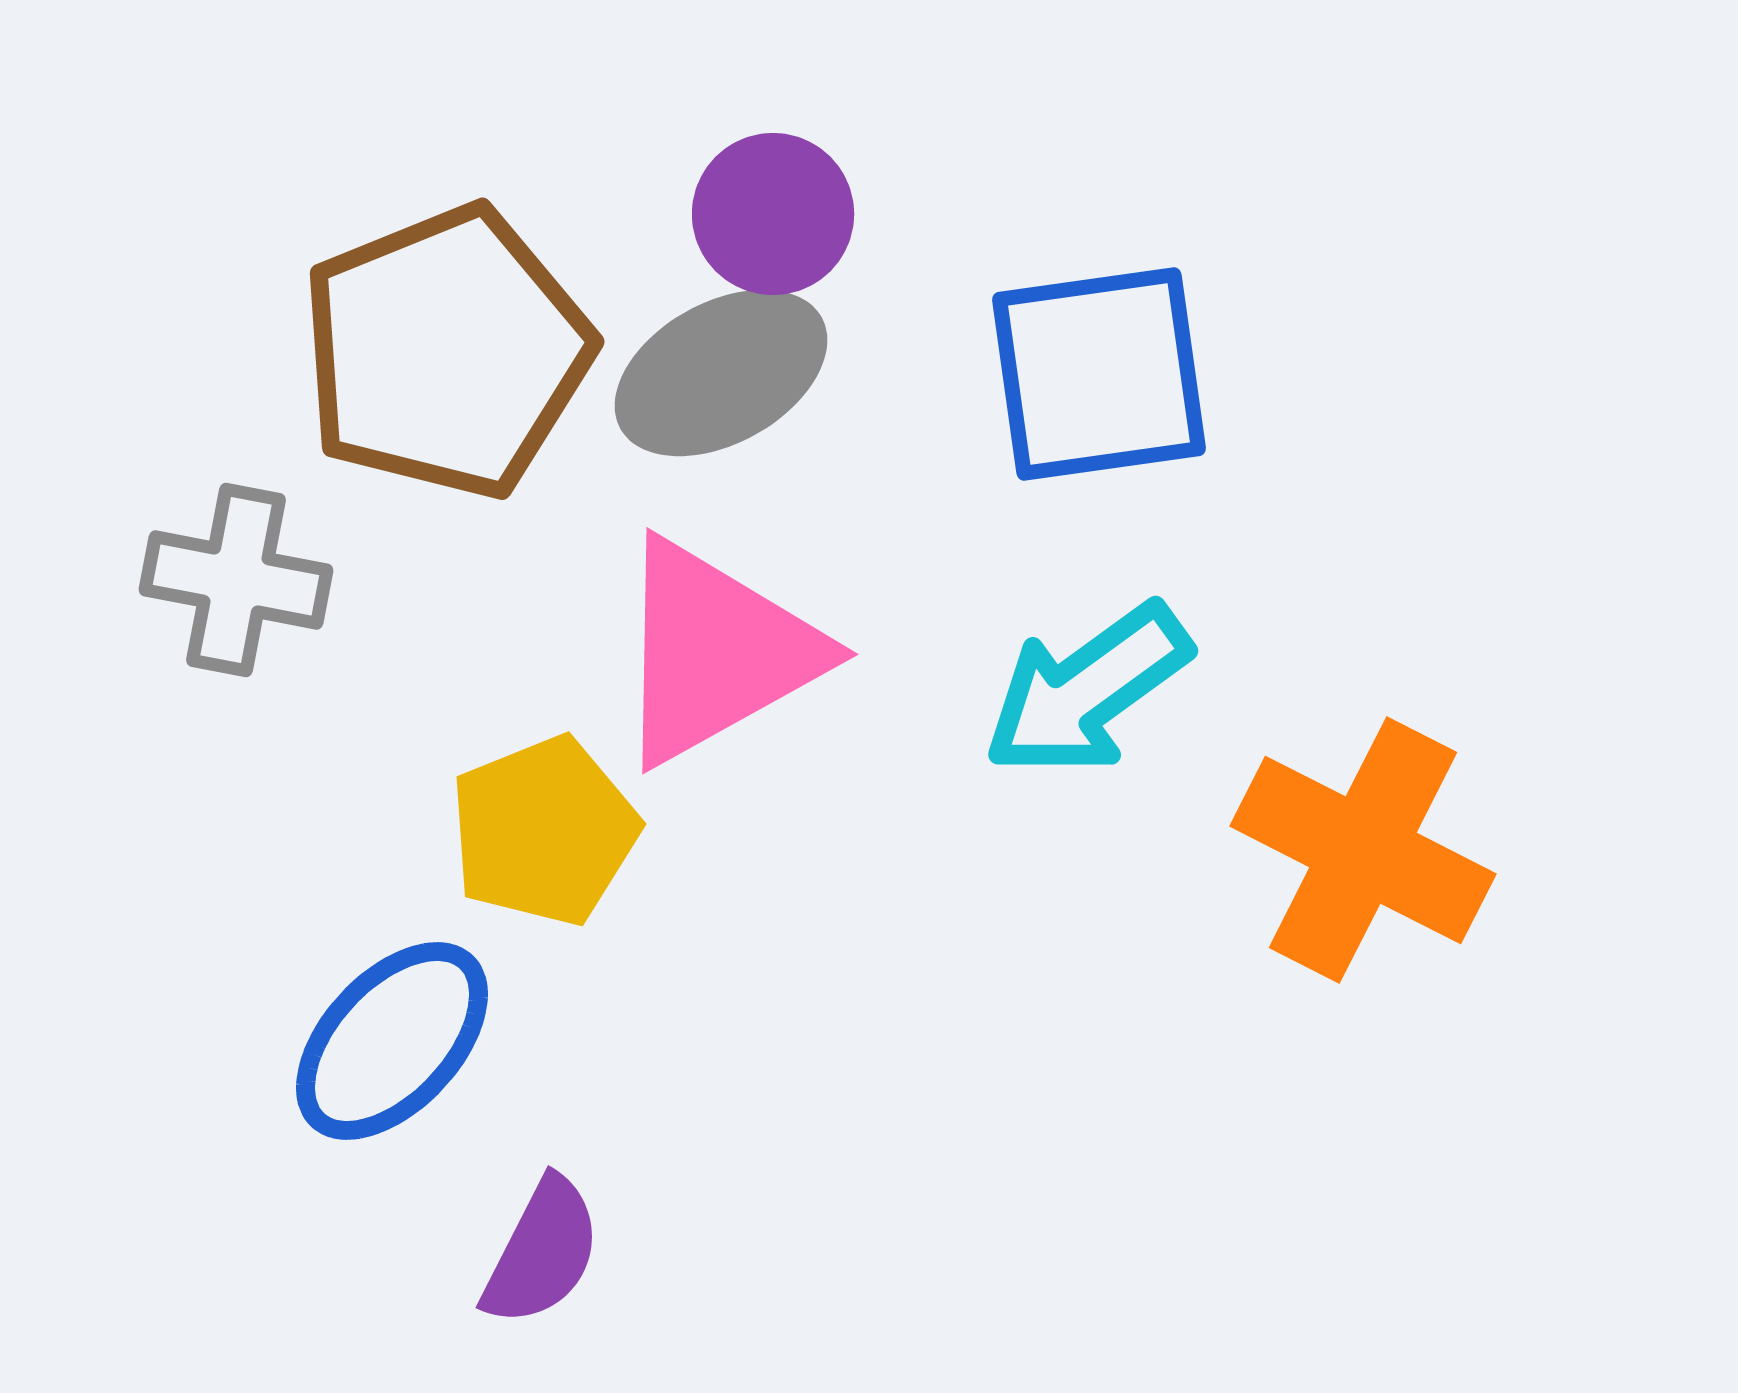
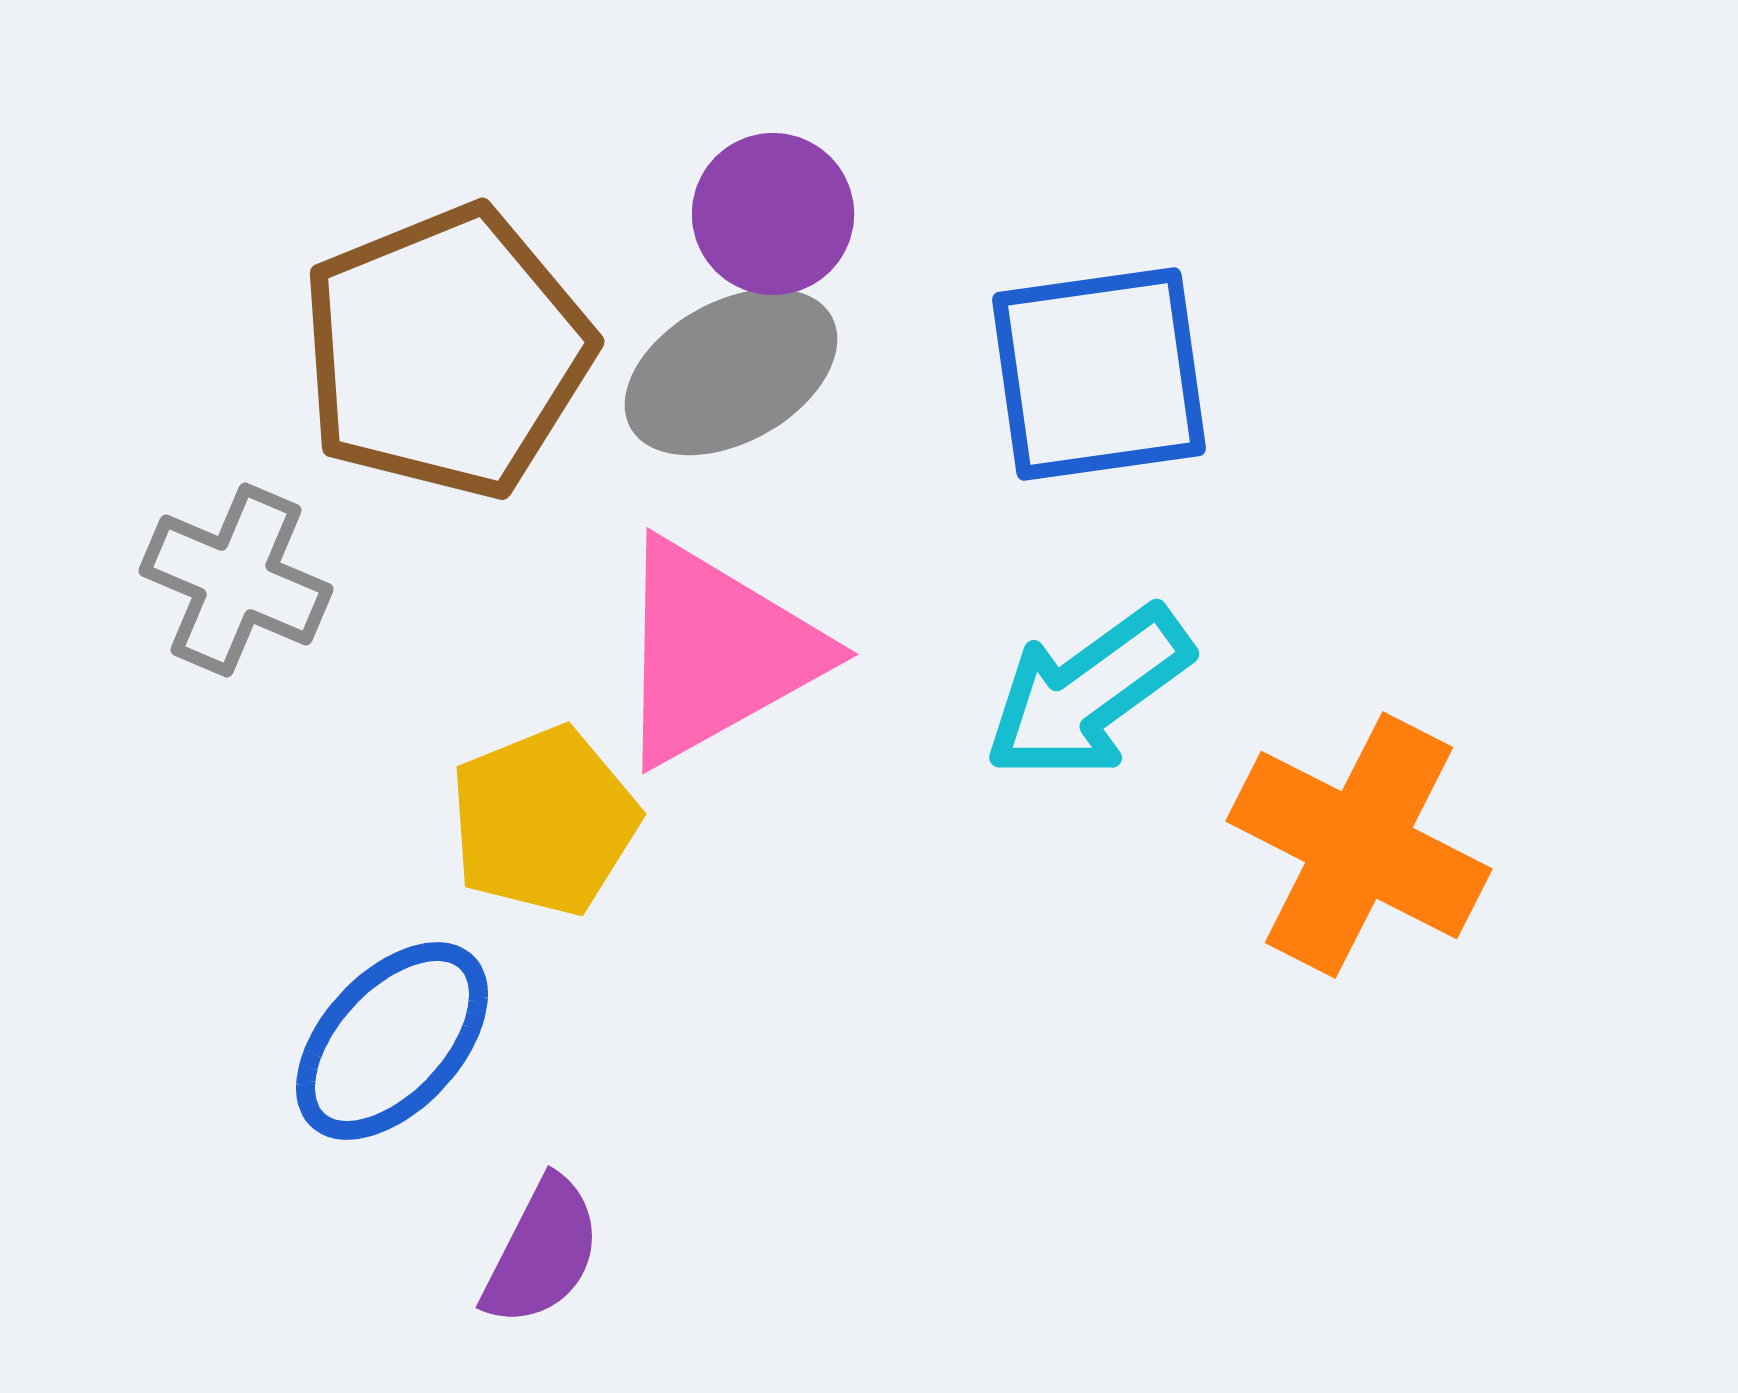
gray ellipse: moved 10 px right, 1 px up
gray cross: rotated 12 degrees clockwise
cyan arrow: moved 1 px right, 3 px down
yellow pentagon: moved 10 px up
orange cross: moved 4 px left, 5 px up
